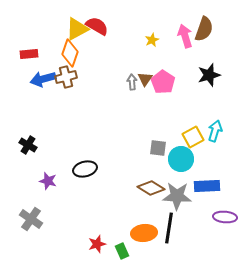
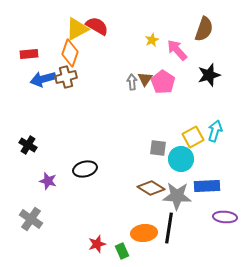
pink arrow: moved 8 px left, 14 px down; rotated 25 degrees counterclockwise
